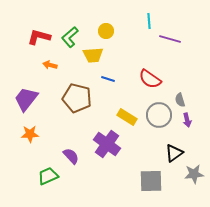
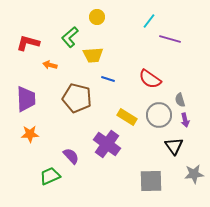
cyan line: rotated 42 degrees clockwise
yellow circle: moved 9 px left, 14 px up
red L-shape: moved 11 px left, 6 px down
purple trapezoid: rotated 140 degrees clockwise
purple arrow: moved 2 px left
black triangle: moved 7 px up; rotated 30 degrees counterclockwise
green trapezoid: moved 2 px right
